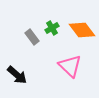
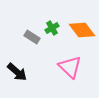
gray rectangle: rotated 21 degrees counterclockwise
pink triangle: moved 1 px down
black arrow: moved 3 px up
